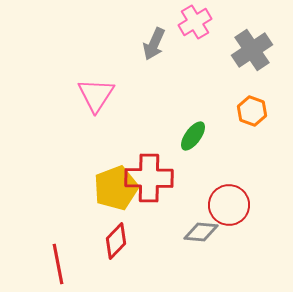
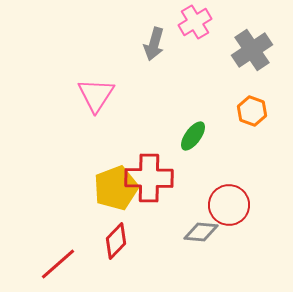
gray arrow: rotated 8 degrees counterclockwise
red line: rotated 60 degrees clockwise
